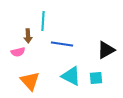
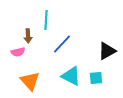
cyan line: moved 3 px right, 1 px up
blue line: rotated 55 degrees counterclockwise
black triangle: moved 1 px right, 1 px down
